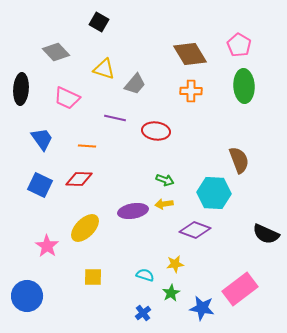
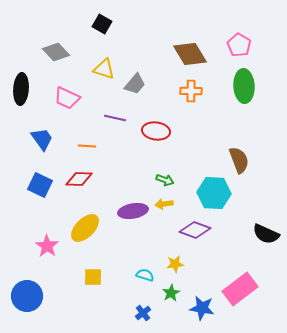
black square: moved 3 px right, 2 px down
